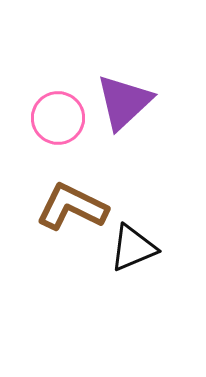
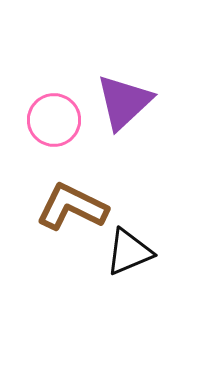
pink circle: moved 4 px left, 2 px down
black triangle: moved 4 px left, 4 px down
